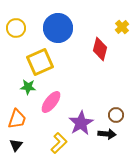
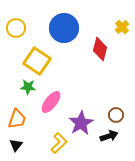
blue circle: moved 6 px right
yellow square: moved 3 px left, 1 px up; rotated 32 degrees counterclockwise
black arrow: moved 2 px right, 2 px down; rotated 24 degrees counterclockwise
